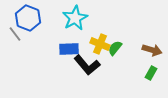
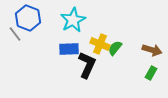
cyan star: moved 2 px left, 2 px down
black L-shape: rotated 116 degrees counterclockwise
